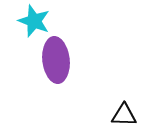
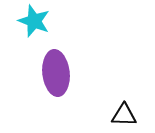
purple ellipse: moved 13 px down
